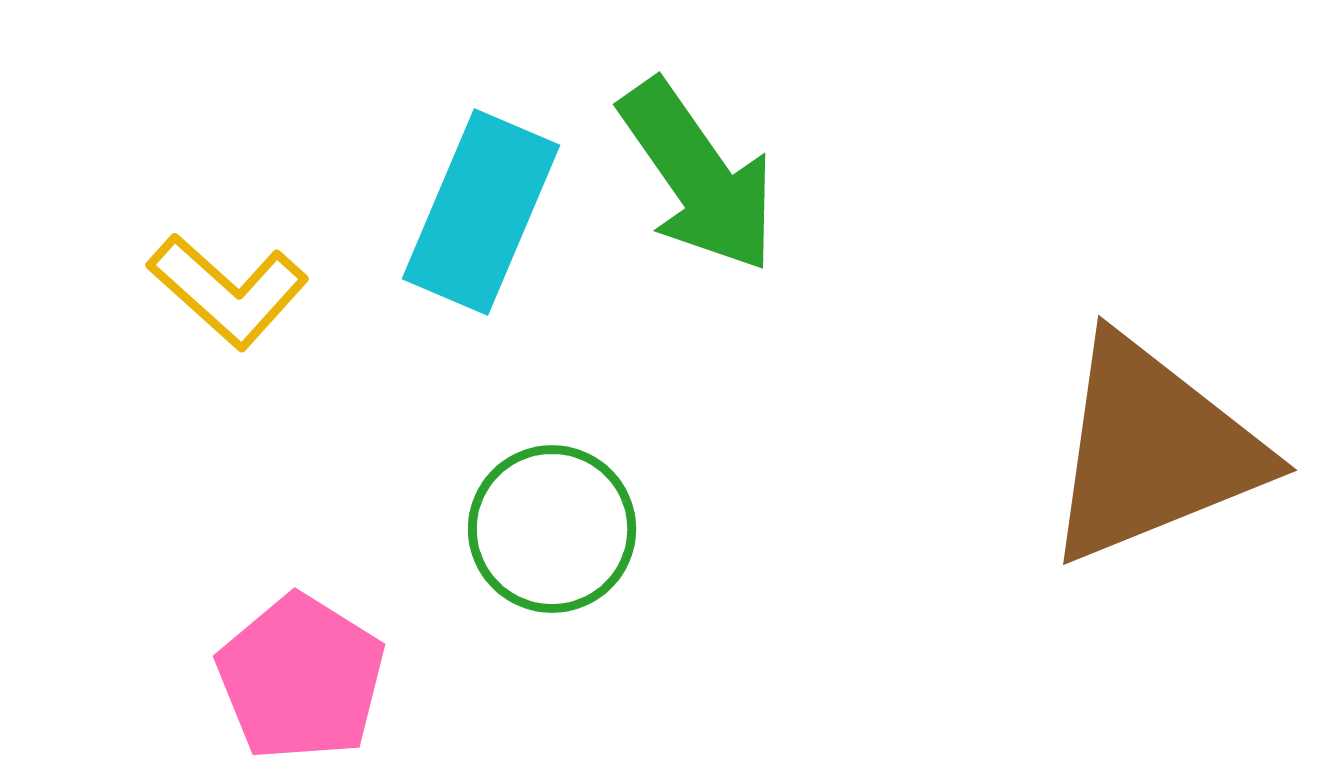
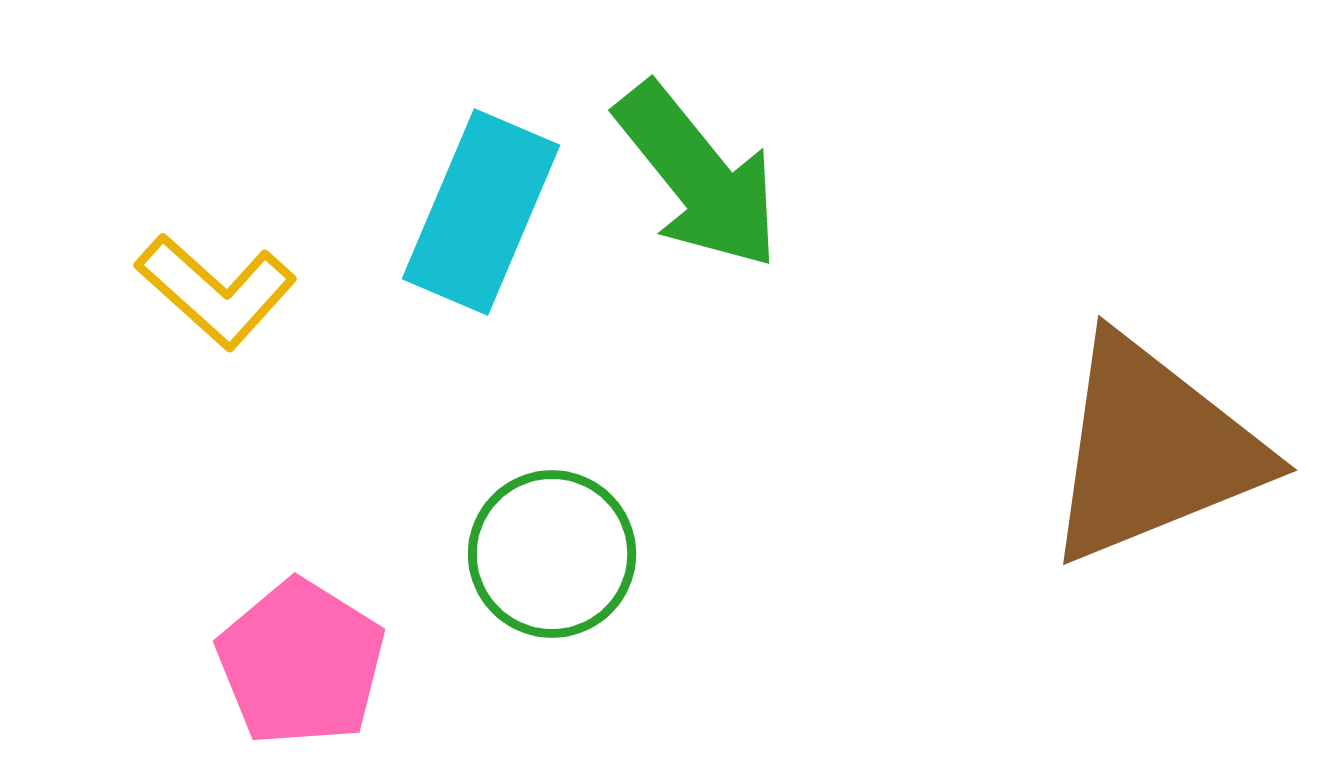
green arrow: rotated 4 degrees counterclockwise
yellow L-shape: moved 12 px left
green circle: moved 25 px down
pink pentagon: moved 15 px up
